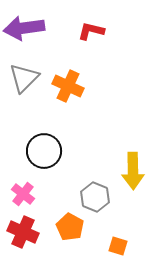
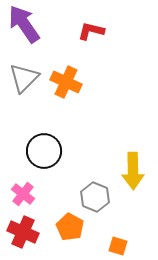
purple arrow: moved 4 px up; rotated 63 degrees clockwise
orange cross: moved 2 px left, 4 px up
